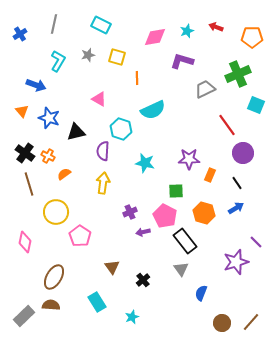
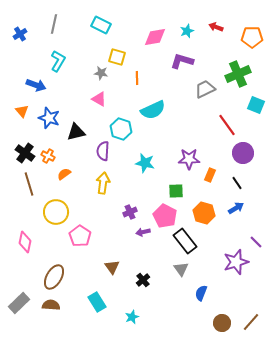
gray star at (88, 55): moved 13 px right, 18 px down; rotated 24 degrees clockwise
gray rectangle at (24, 316): moved 5 px left, 13 px up
